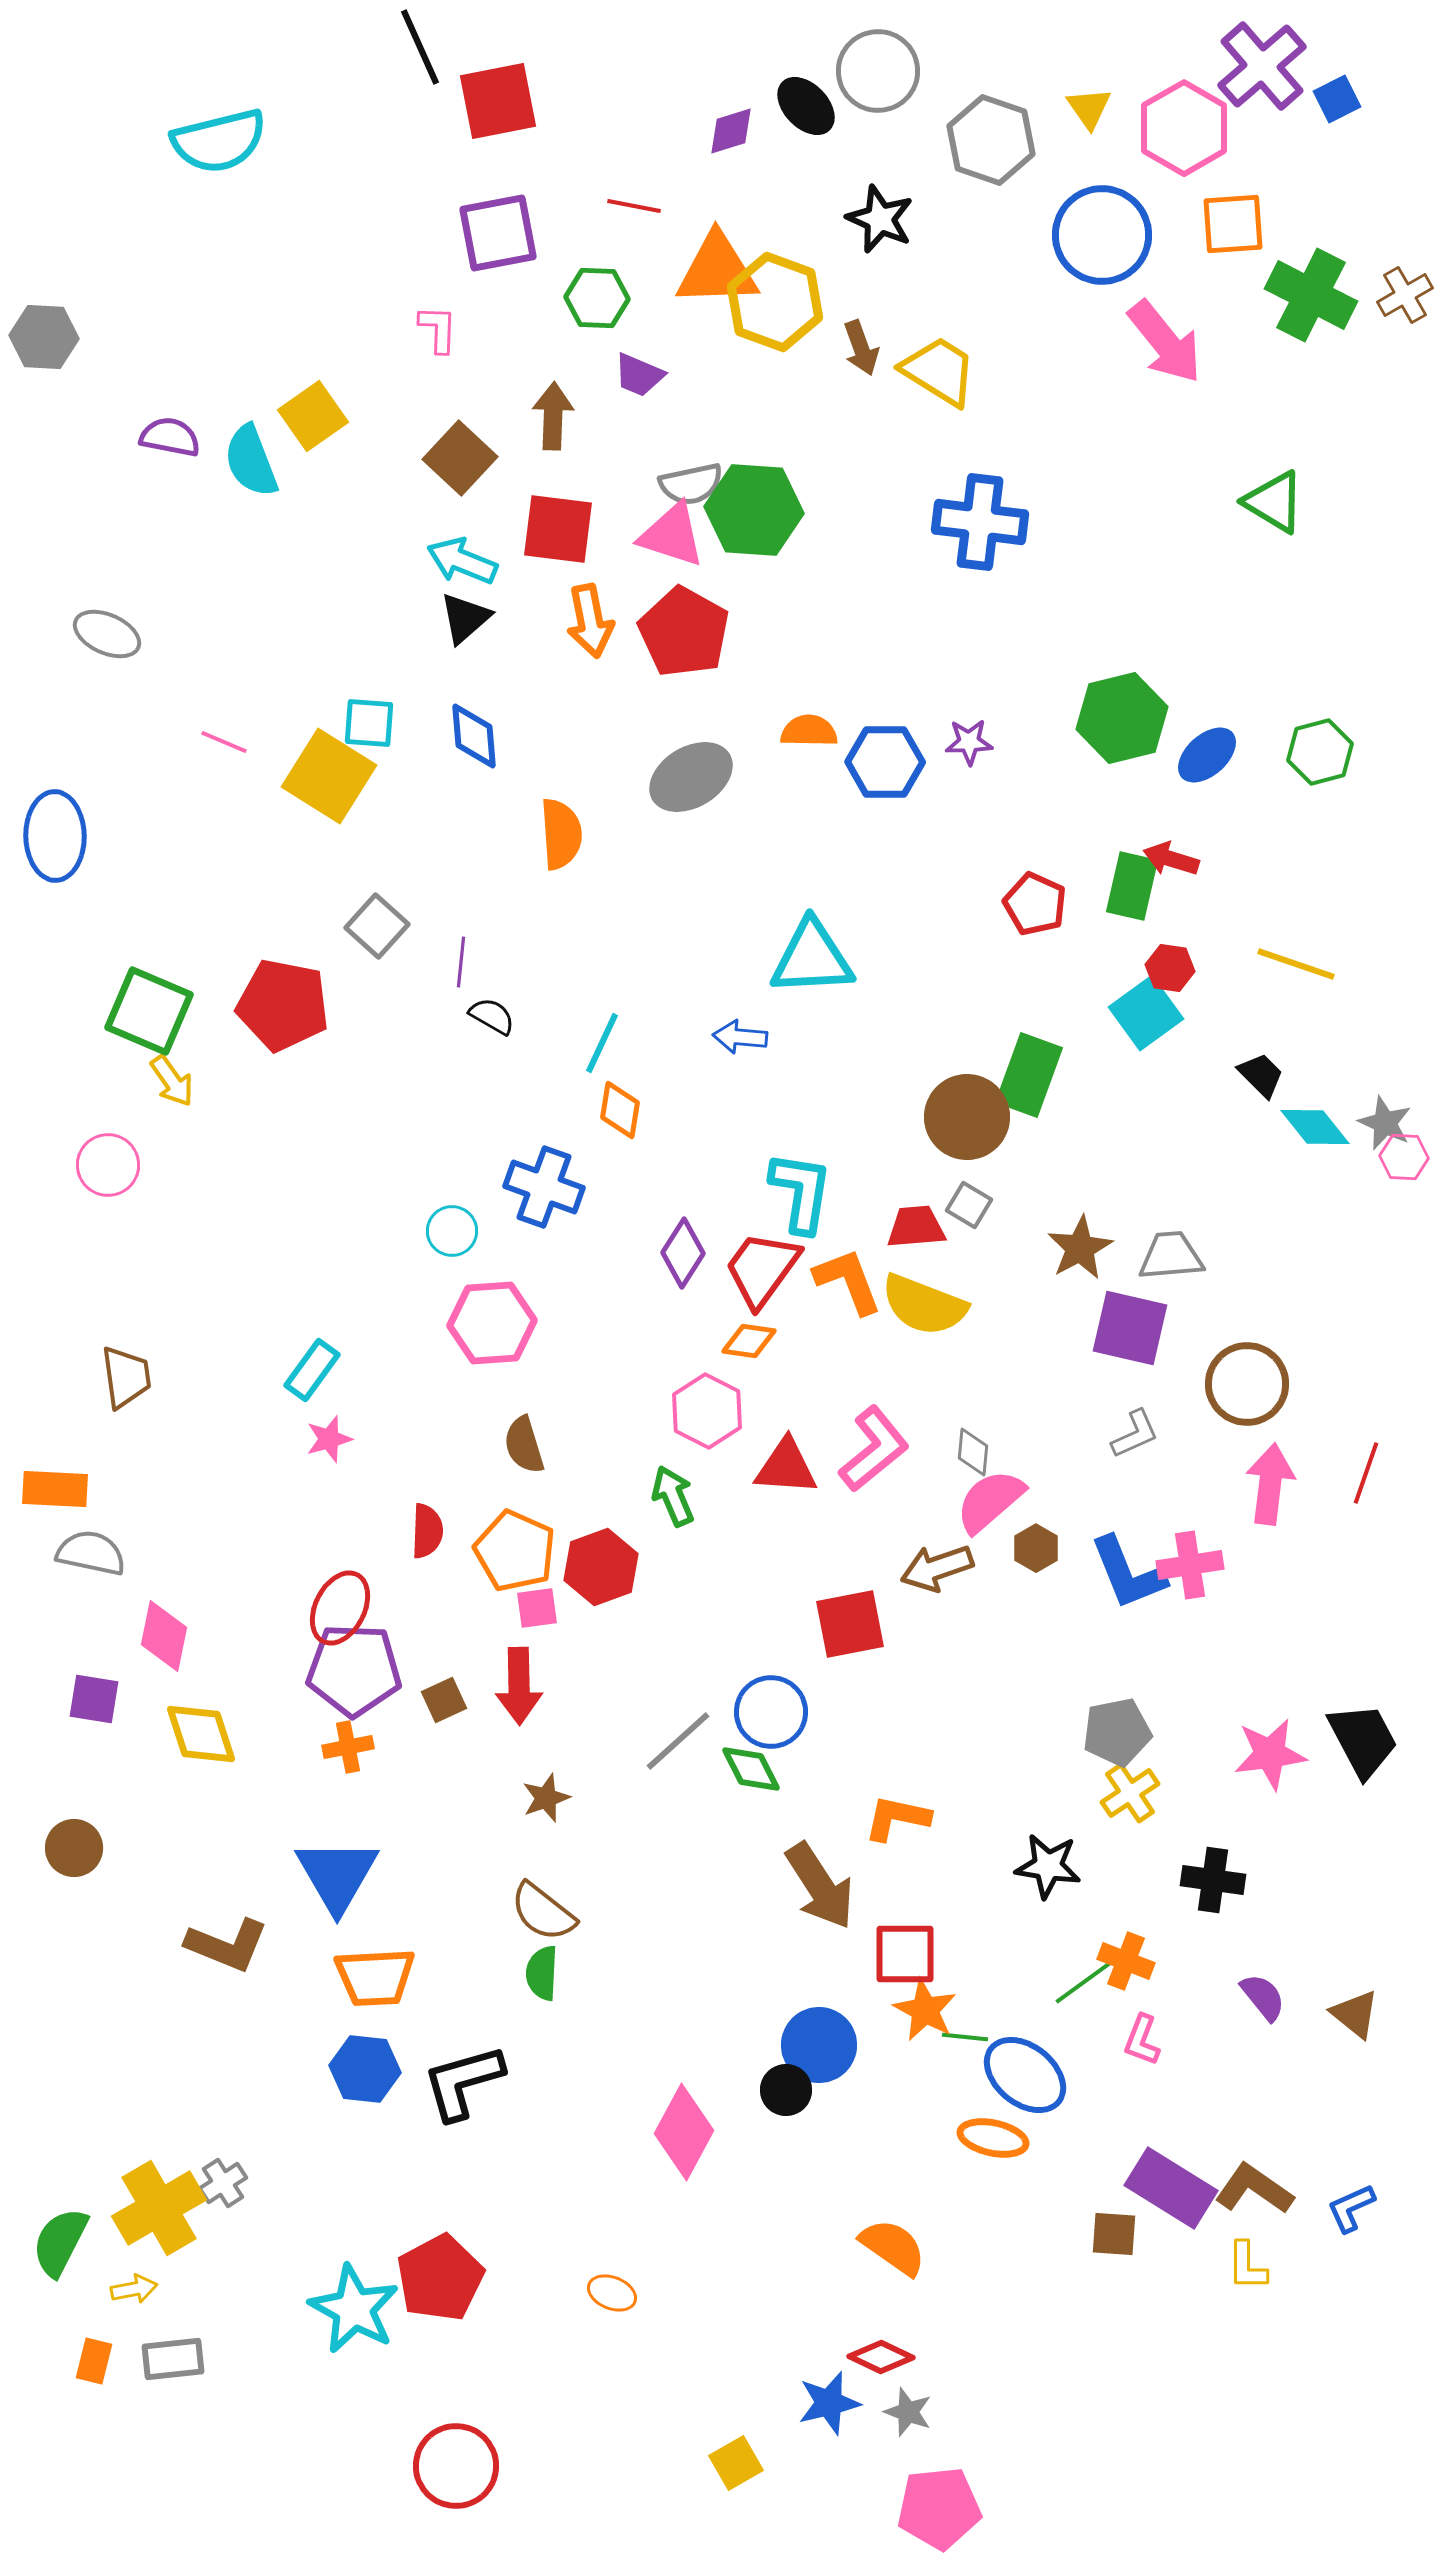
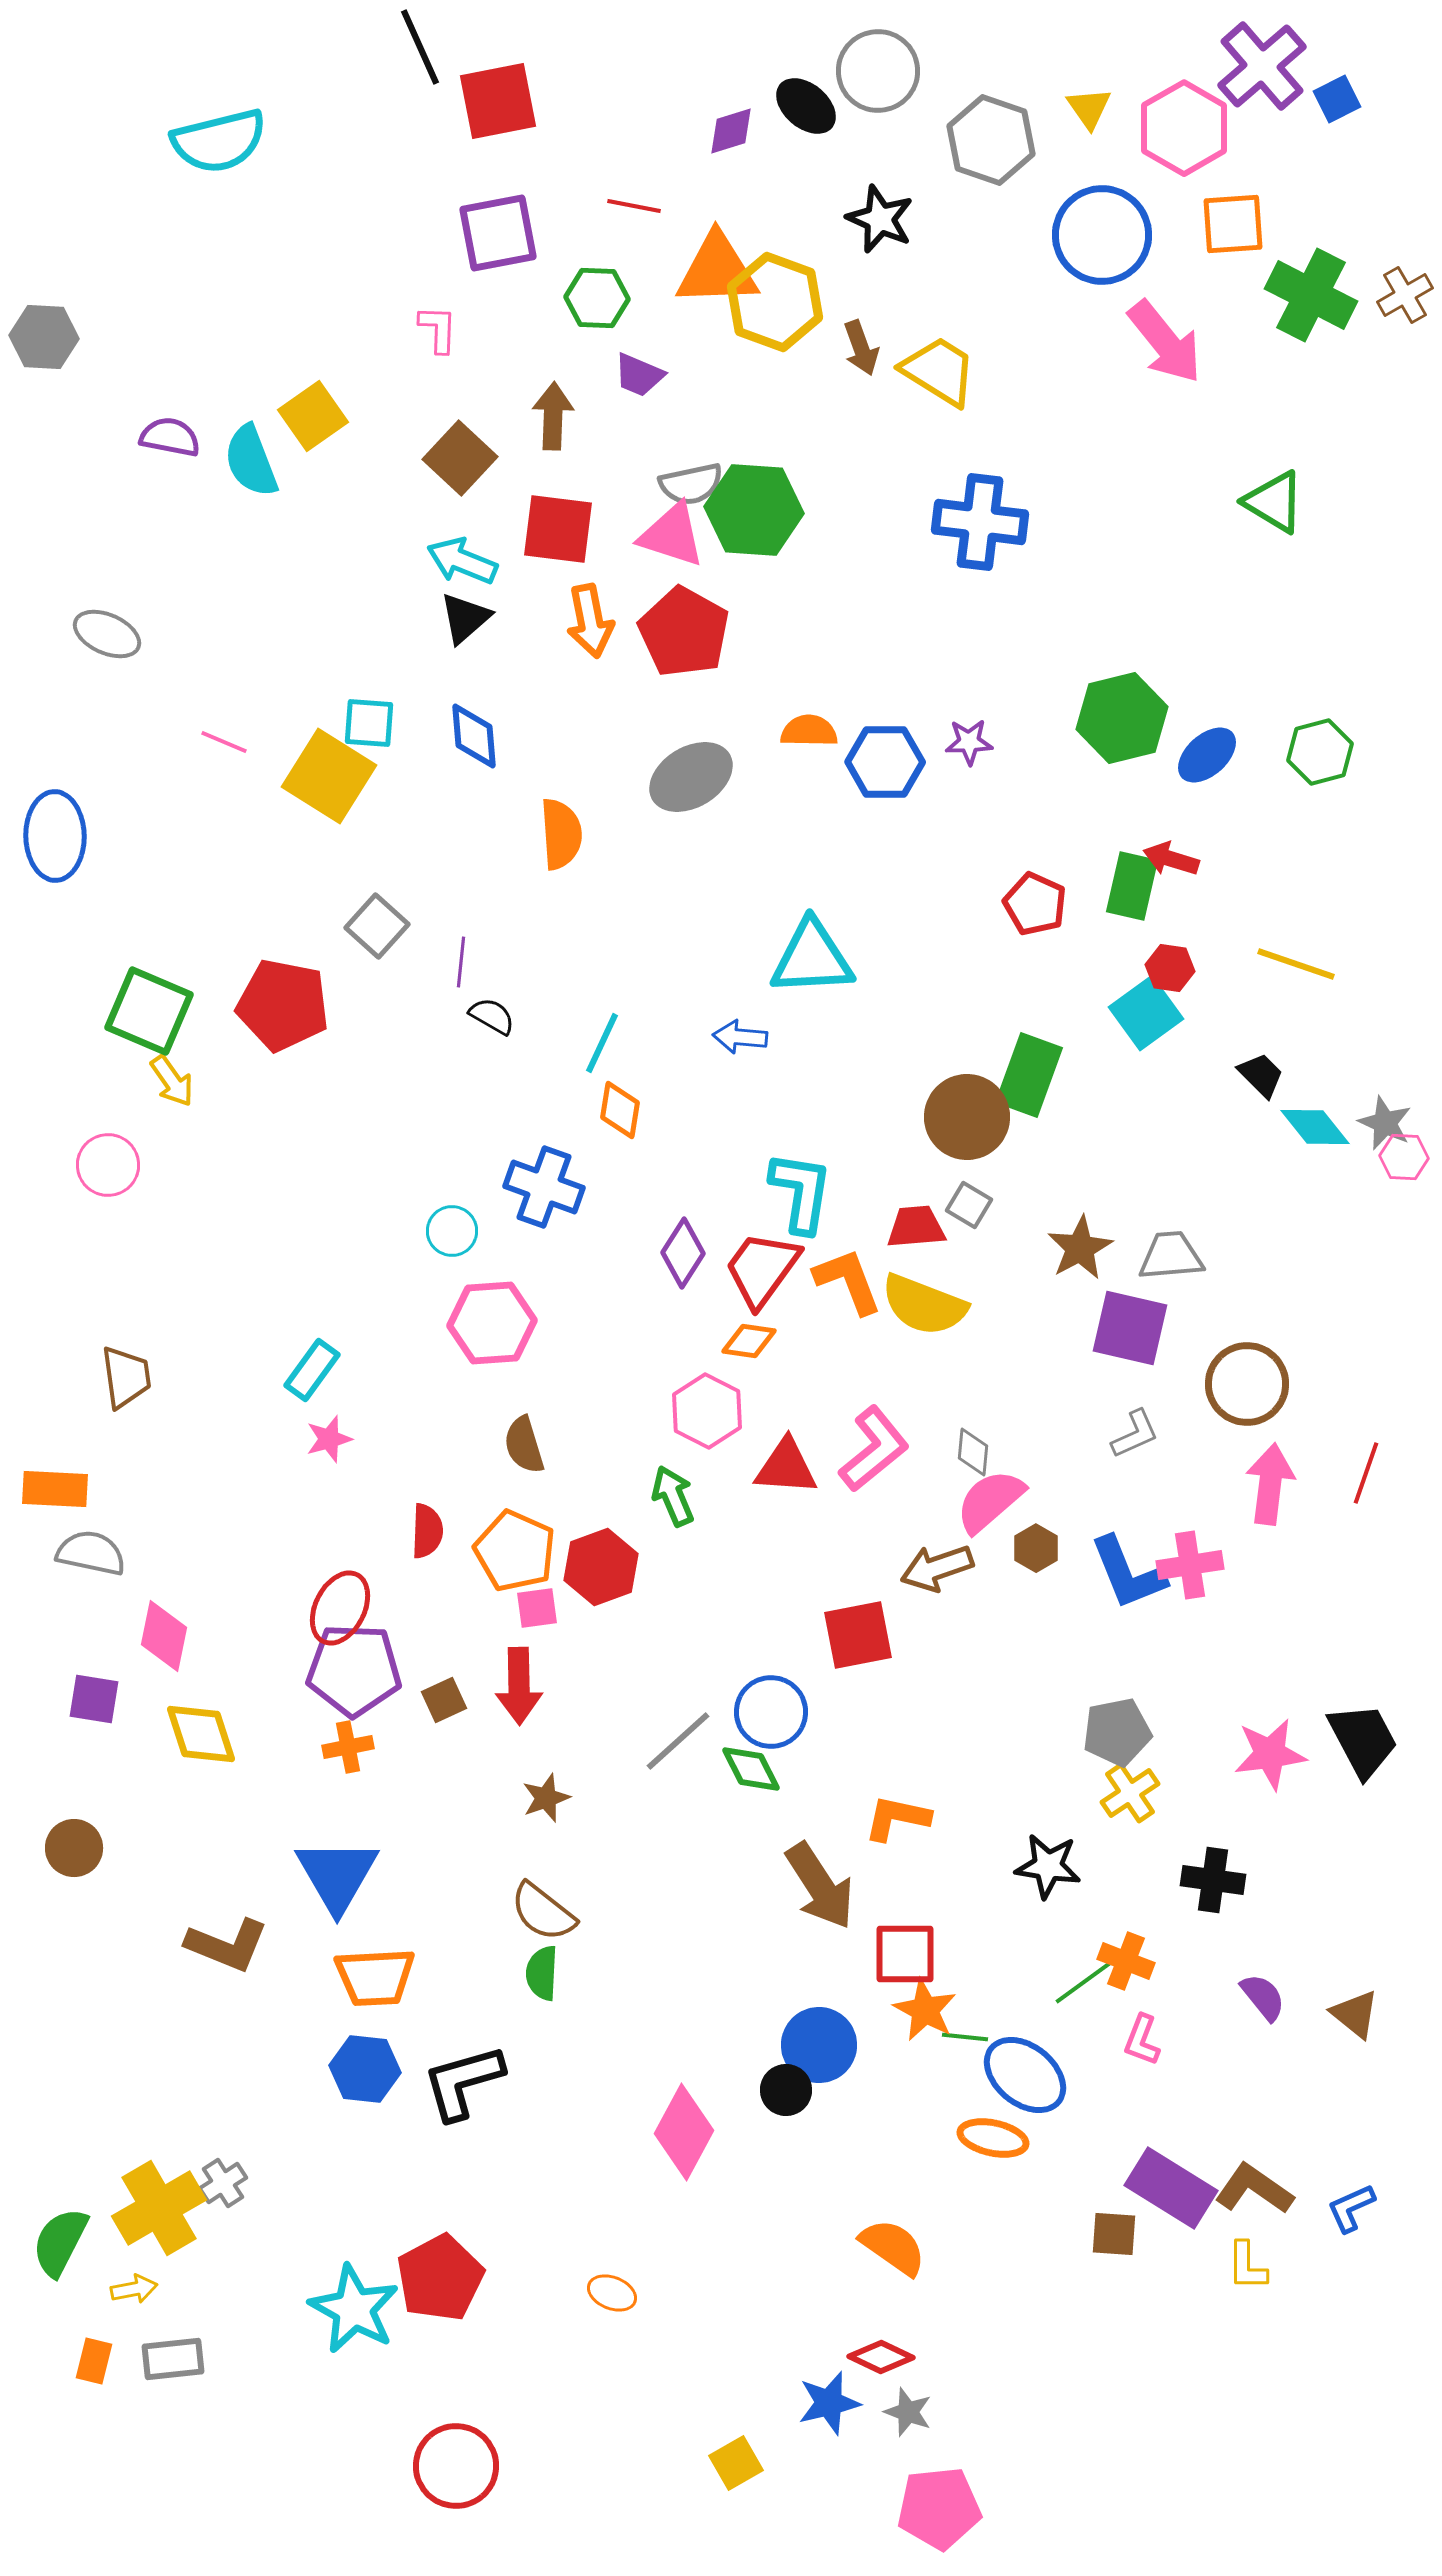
black ellipse at (806, 106): rotated 6 degrees counterclockwise
red square at (850, 1624): moved 8 px right, 11 px down
